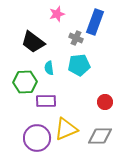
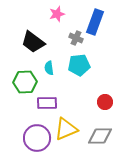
purple rectangle: moved 1 px right, 2 px down
